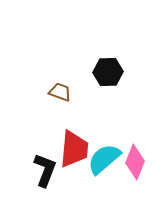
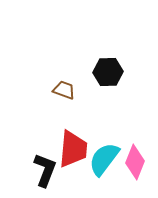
brown trapezoid: moved 4 px right, 2 px up
red trapezoid: moved 1 px left
cyan semicircle: rotated 12 degrees counterclockwise
